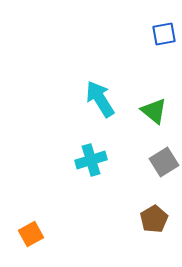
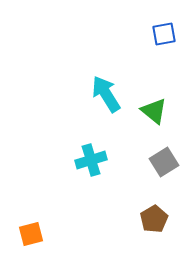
cyan arrow: moved 6 px right, 5 px up
orange square: rotated 15 degrees clockwise
